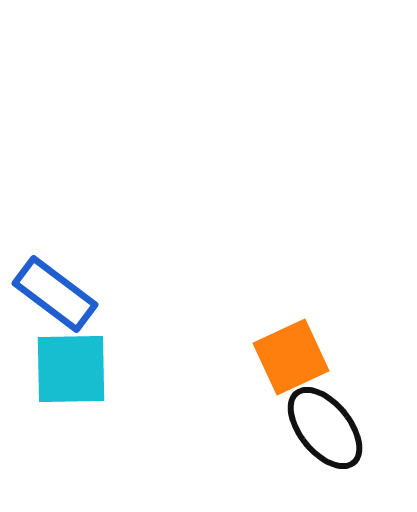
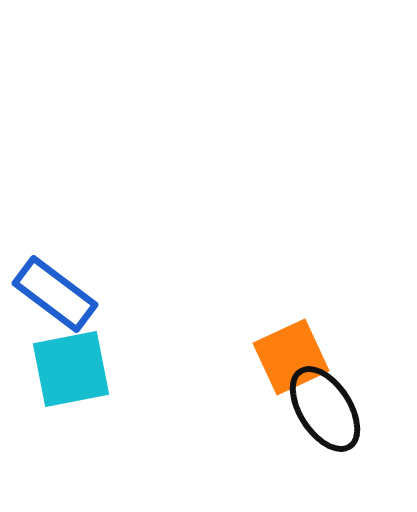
cyan square: rotated 10 degrees counterclockwise
black ellipse: moved 19 px up; rotated 6 degrees clockwise
